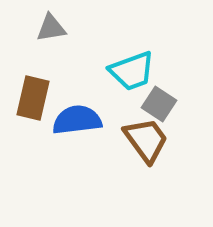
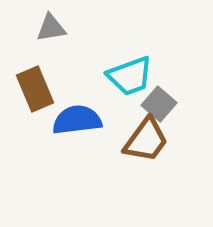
cyan trapezoid: moved 2 px left, 5 px down
brown rectangle: moved 2 px right, 9 px up; rotated 36 degrees counterclockwise
gray square: rotated 8 degrees clockwise
brown trapezoid: rotated 72 degrees clockwise
